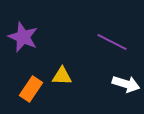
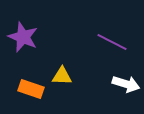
orange rectangle: rotated 75 degrees clockwise
